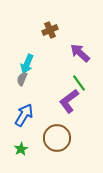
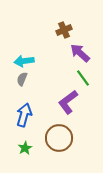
brown cross: moved 14 px right
cyan arrow: moved 3 px left, 3 px up; rotated 60 degrees clockwise
green line: moved 4 px right, 5 px up
purple L-shape: moved 1 px left, 1 px down
blue arrow: rotated 15 degrees counterclockwise
brown circle: moved 2 px right
green star: moved 4 px right, 1 px up
